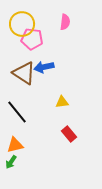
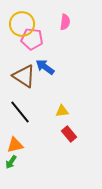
blue arrow: moved 1 px right; rotated 48 degrees clockwise
brown triangle: moved 3 px down
yellow triangle: moved 9 px down
black line: moved 3 px right
